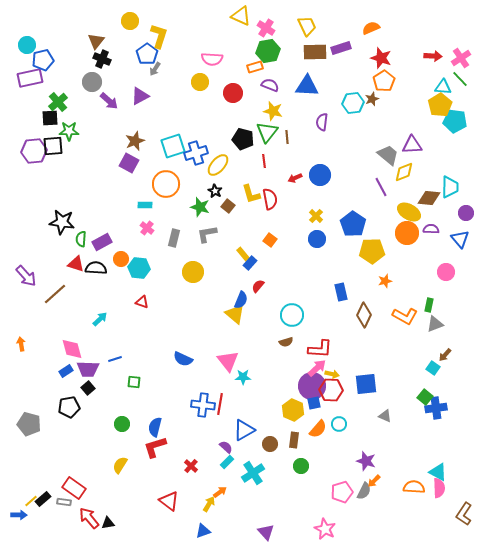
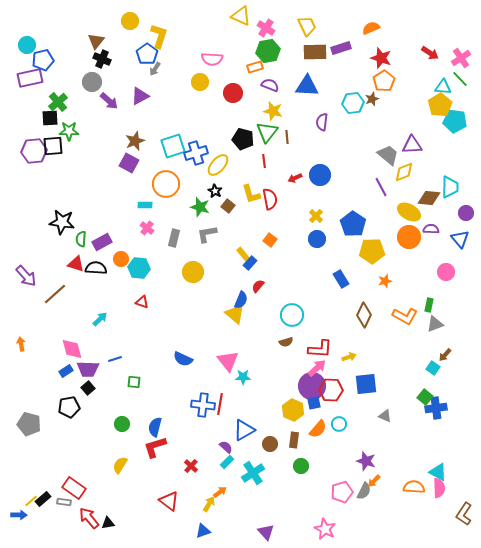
red arrow at (433, 56): moved 3 px left, 3 px up; rotated 30 degrees clockwise
orange circle at (407, 233): moved 2 px right, 4 px down
blue rectangle at (341, 292): moved 13 px up; rotated 18 degrees counterclockwise
yellow arrow at (332, 374): moved 17 px right, 17 px up; rotated 32 degrees counterclockwise
